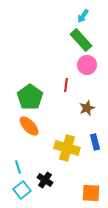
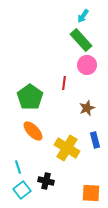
red line: moved 2 px left, 2 px up
orange ellipse: moved 4 px right, 5 px down
blue rectangle: moved 2 px up
yellow cross: rotated 15 degrees clockwise
black cross: moved 1 px right, 1 px down; rotated 21 degrees counterclockwise
